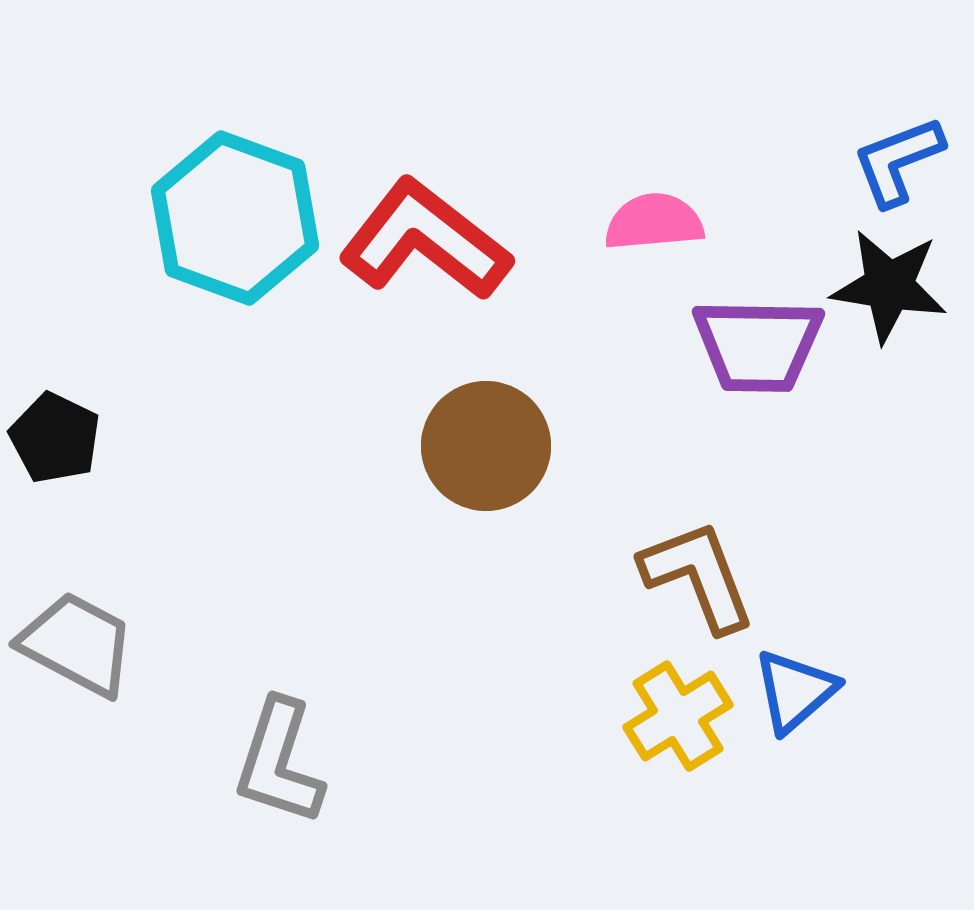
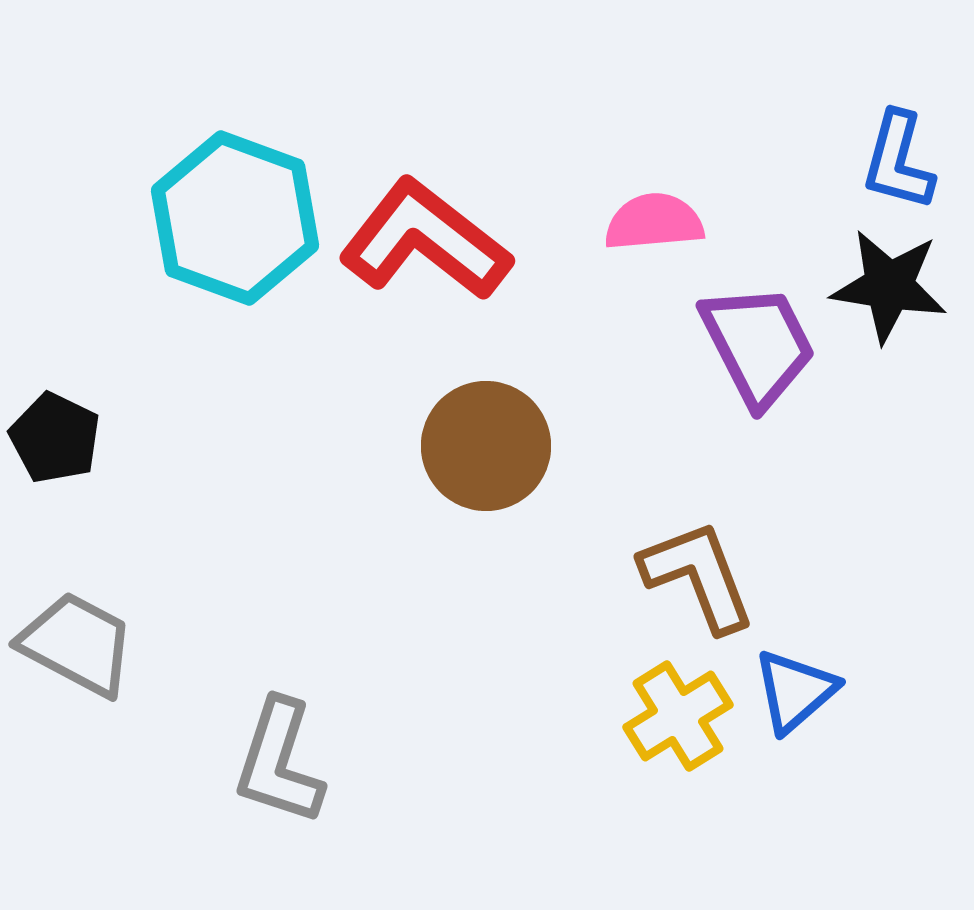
blue L-shape: rotated 54 degrees counterclockwise
purple trapezoid: rotated 118 degrees counterclockwise
